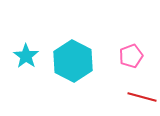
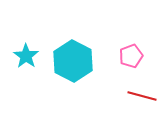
red line: moved 1 px up
